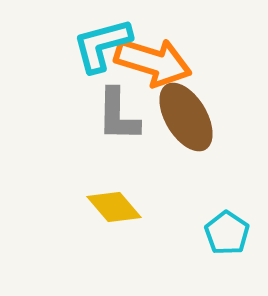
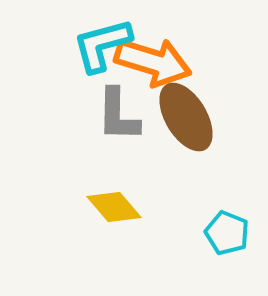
cyan pentagon: rotated 12 degrees counterclockwise
